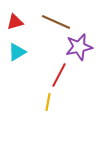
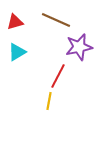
brown line: moved 2 px up
red line: moved 1 px left, 1 px down
yellow line: moved 1 px right, 1 px up
